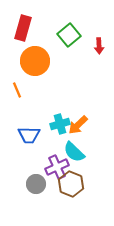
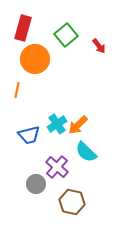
green square: moved 3 px left
red arrow: rotated 35 degrees counterclockwise
orange circle: moved 2 px up
orange line: rotated 35 degrees clockwise
cyan cross: moved 3 px left; rotated 18 degrees counterclockwise
blue trapezoid: rotated 15 degrees counterclockwise
cyan semicircle: moved 12 px right
purple cross: rotated 25 degrees counterclockwise
brown hexagon: moved 1 px right, 18 px down; rotated 10 degrees counterclockwise
